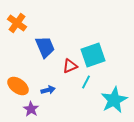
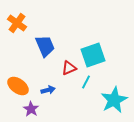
blue trapezoid: moved 1 px up
red triangle: moved 1 px left, 2 px down
